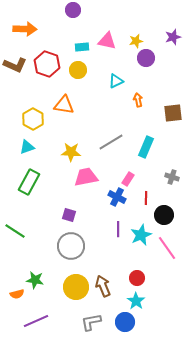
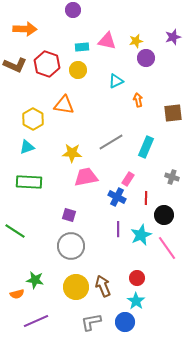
yellow star at (71, 152): moved 1 px right, 1 px down
green rectangle at (29, 182): rotated 65 degrees clockwise
